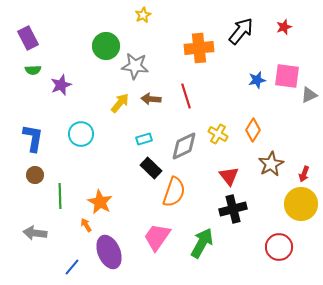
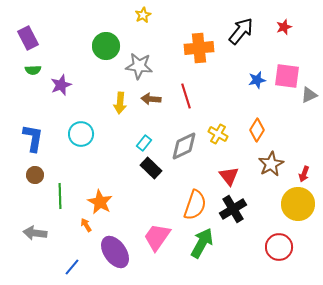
gray star: moved 4 px right
yellow arrow: rotated 145 degrees clockwise
orange diamond: moved 4 px right
cyan rectangle: moved 4 px down; rotated 35 degrees counterclockwise
orange semicircle: moved 21 px right, 13 px down
yellow circle: moved 3 px left
black cross: rotated 16 degrees counterclockwise
purple ellipse: moved 6 px right; rotated 12 degrees counterclockwise
